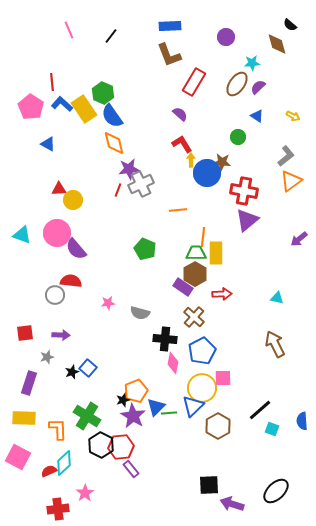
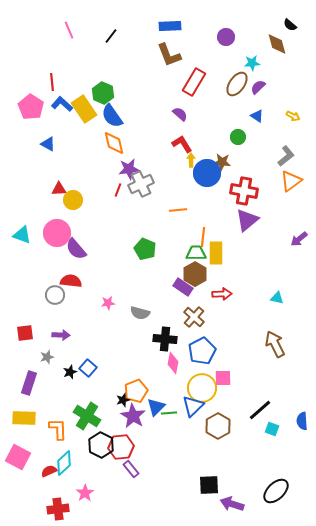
black star at (72, 372): moved 2 px left
